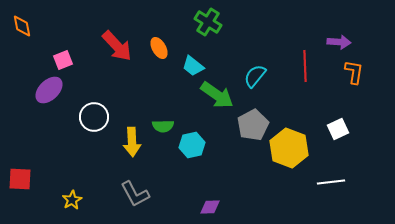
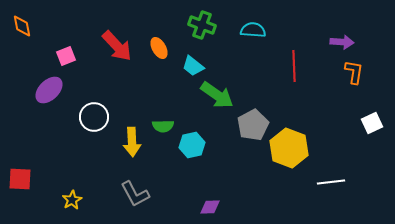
green cross: moved 6 px left, 3 px down; rotated 12 degrees counterclockwise
purple arrow: moved 3 px right
pink square: moved 3 px right, 4 px up
red line: moved 11 px left
cyan semicircle: moved 2 px left, 46 px up; rotated 55 degrees clockwise
white square: moved 34 px right, 6 px up
